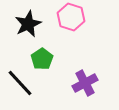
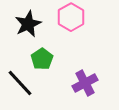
pink hexagon: rotated 12 degrees clockwise
